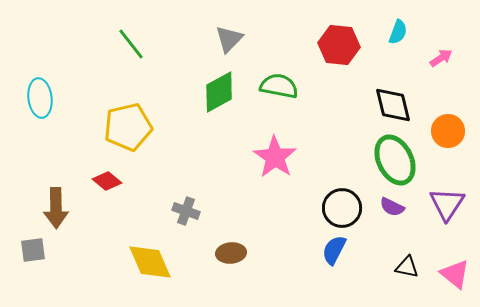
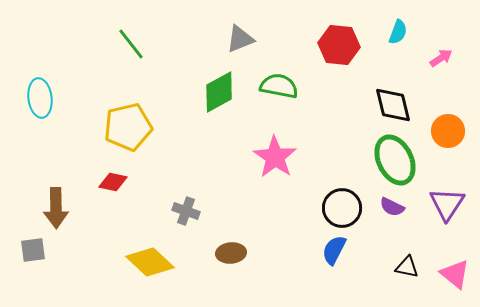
gray triangle: moved 11 px right; rotated 24 degrees clockwise
red diamond: moved 6 px right, 1 px down; rotated 28 degrees counterclockwise
yellow diamond: rotated 24 degrees counterclockwise
